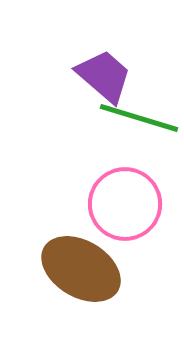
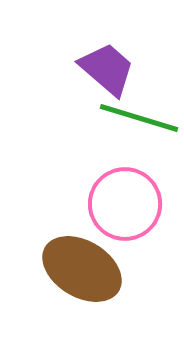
purple trapezoid: moved 3 px right, 7 px up
brown ellipse: moved 1 px right
